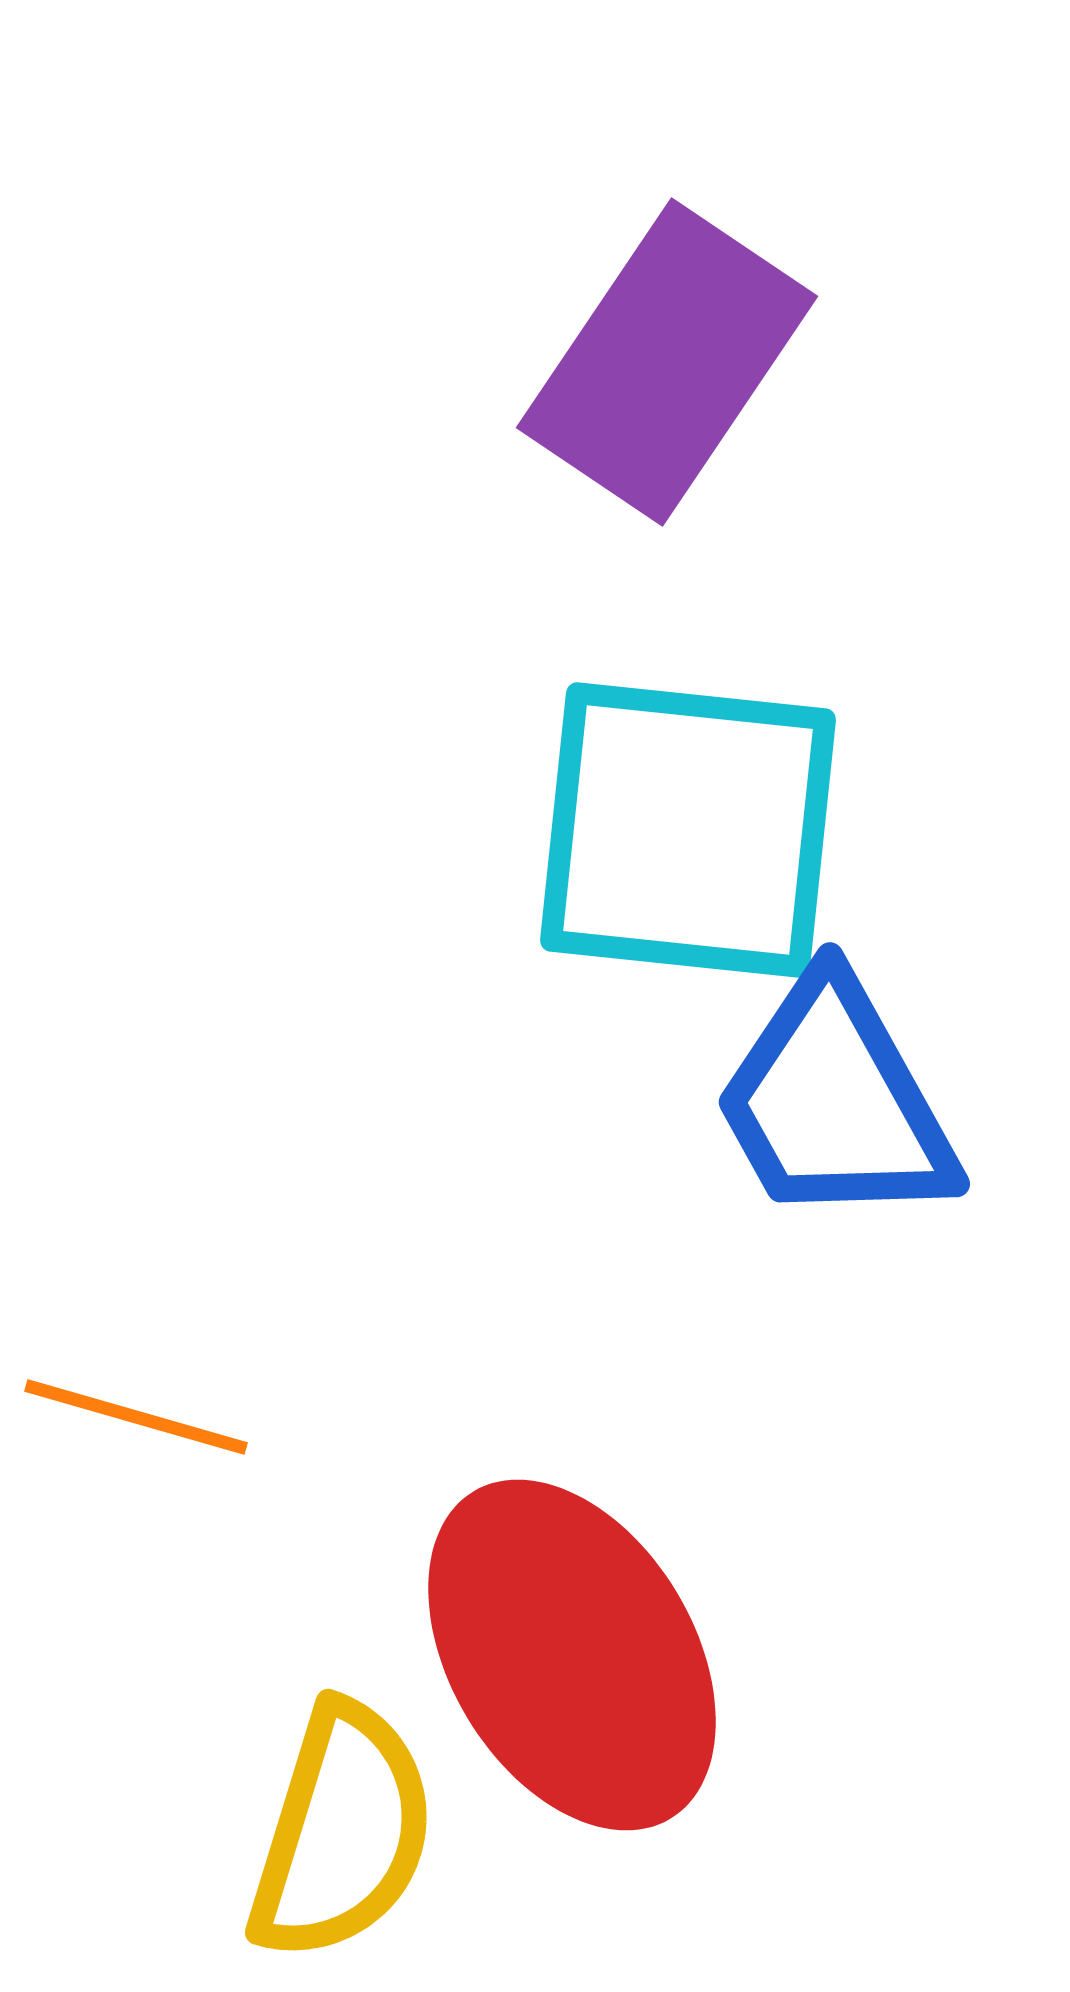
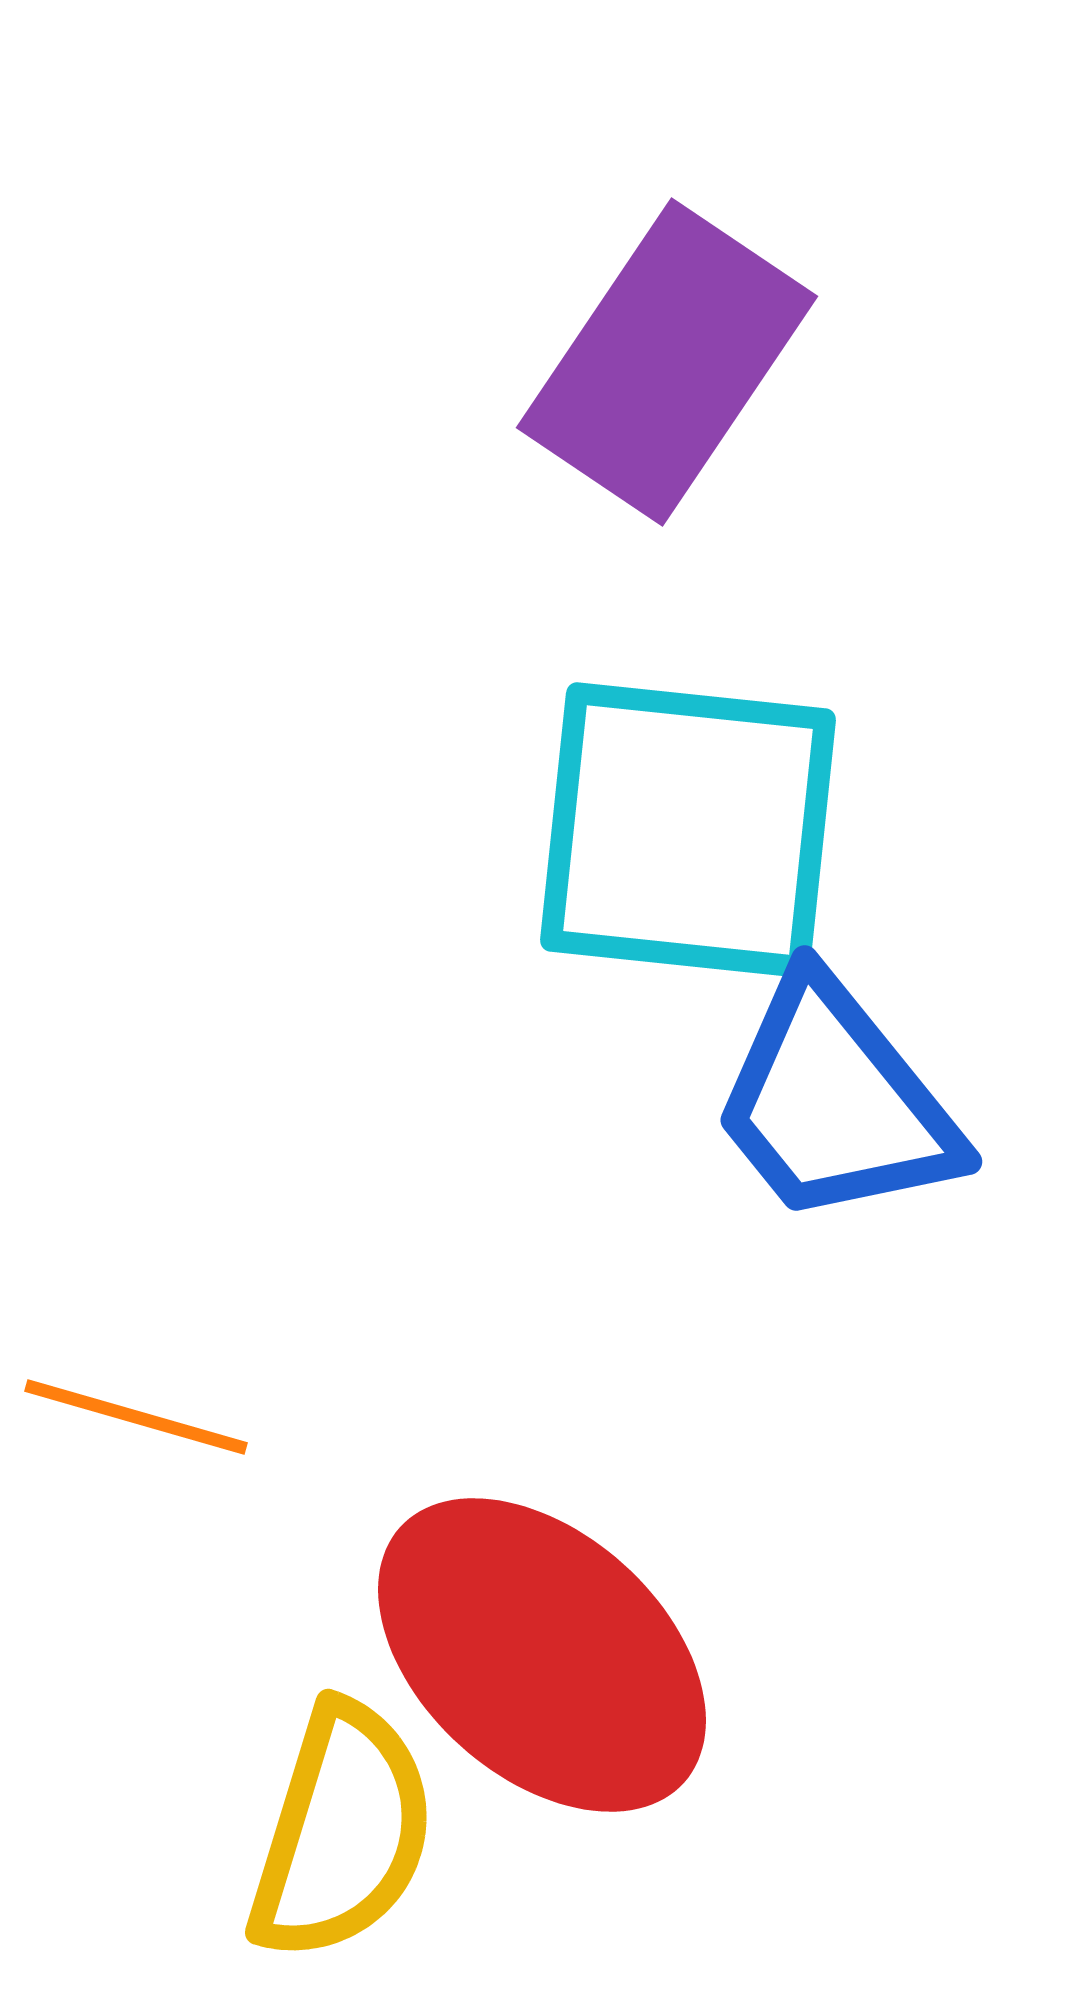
blue trapezoid: rotated 10 degrees counterclockwise
red ellipse: moved 30 px left; rotated 17 degrees counterclockwise
